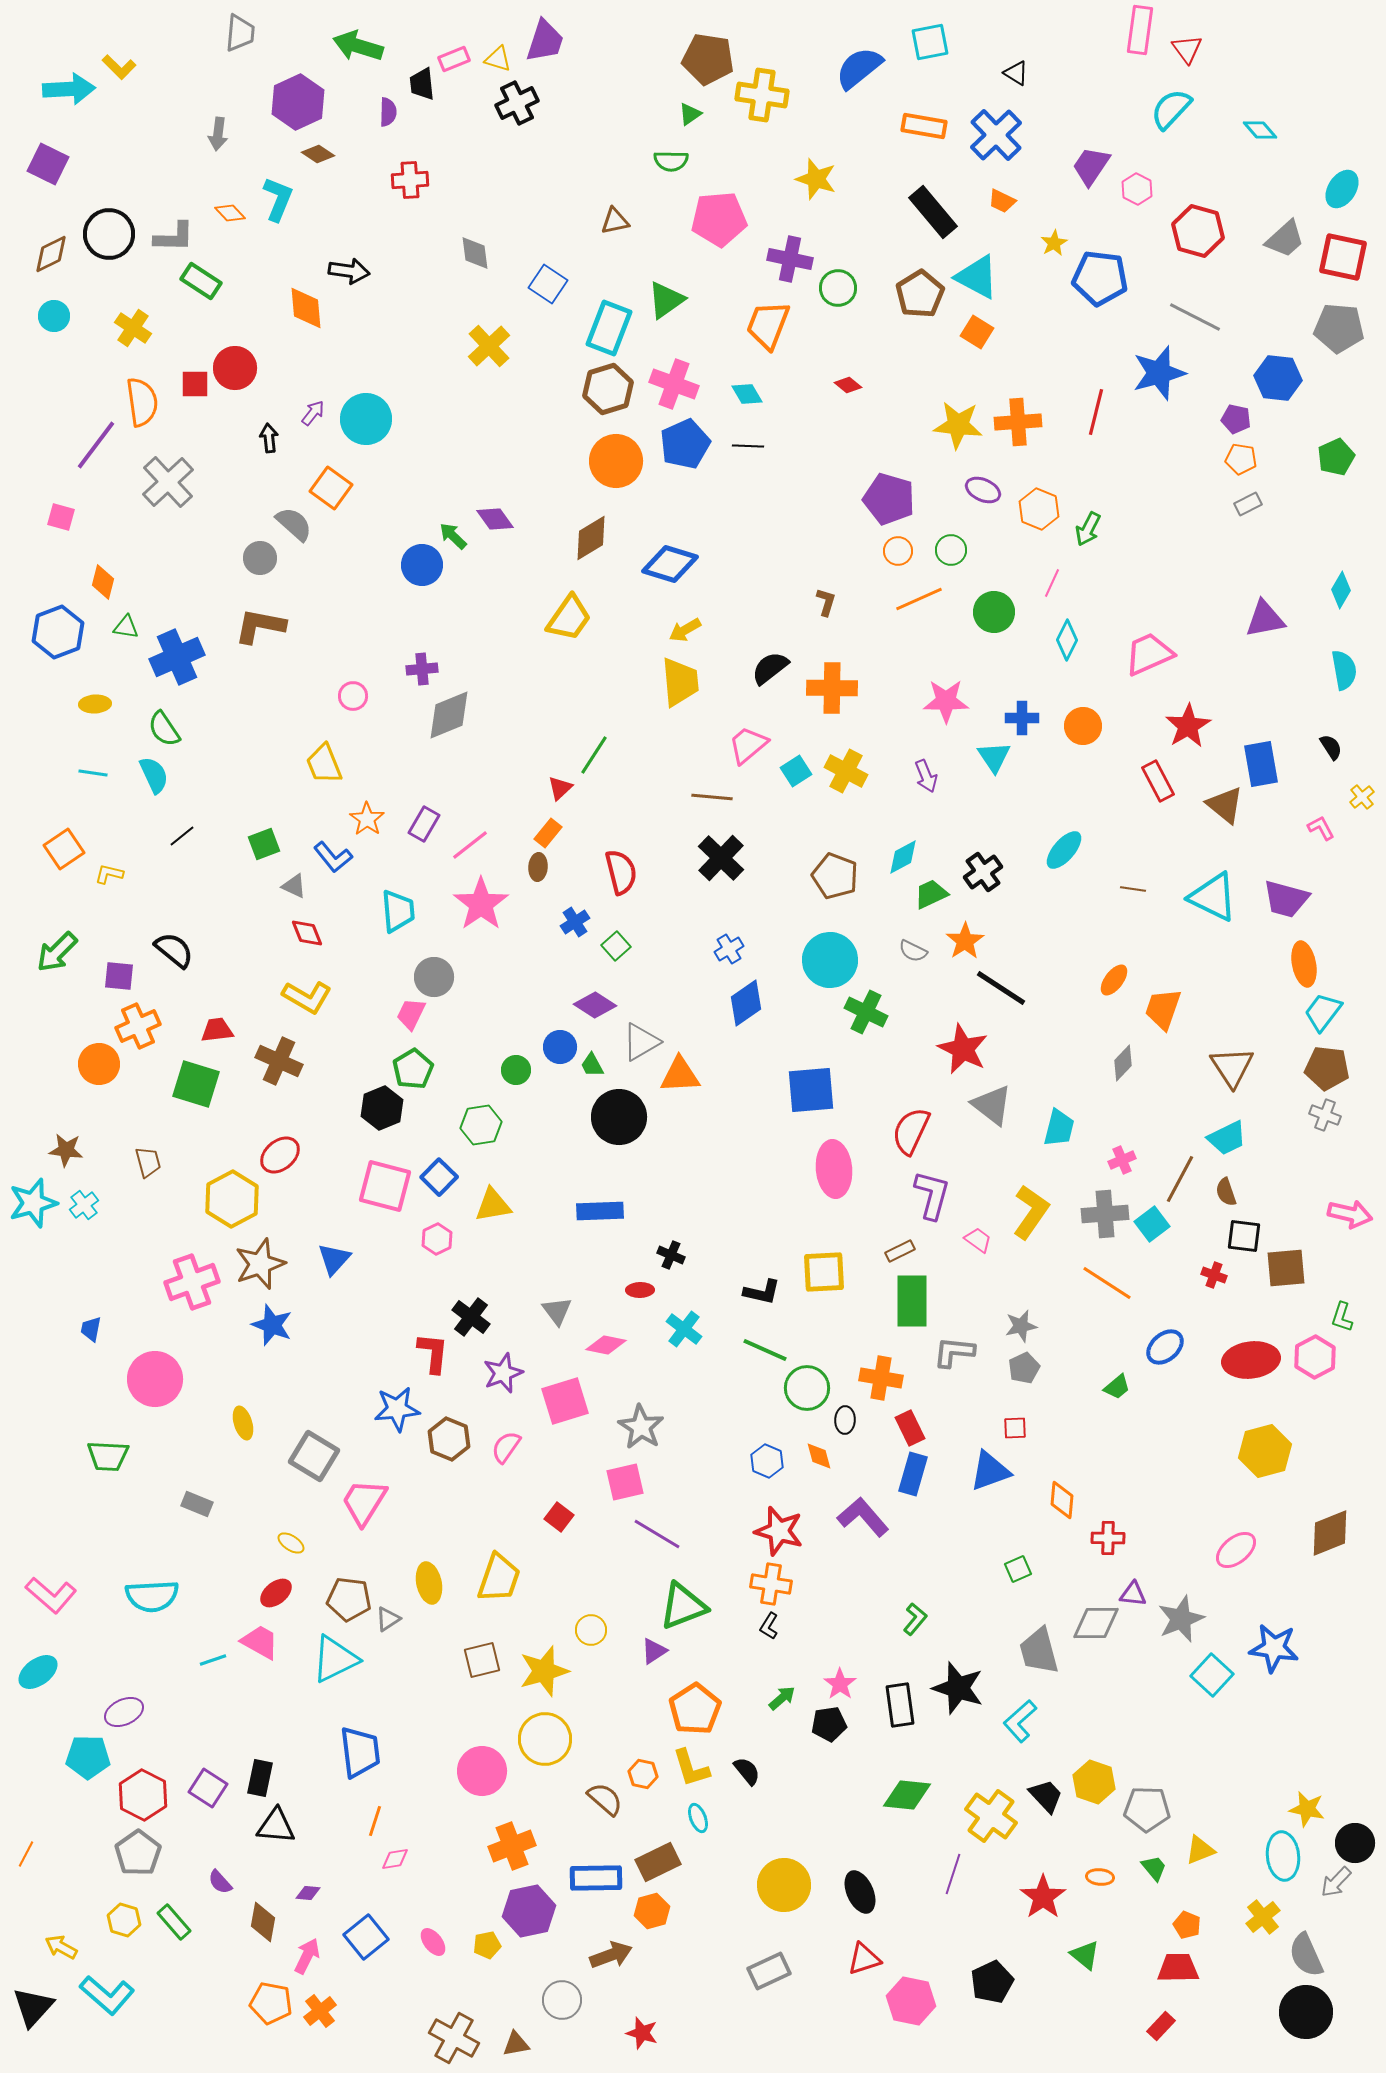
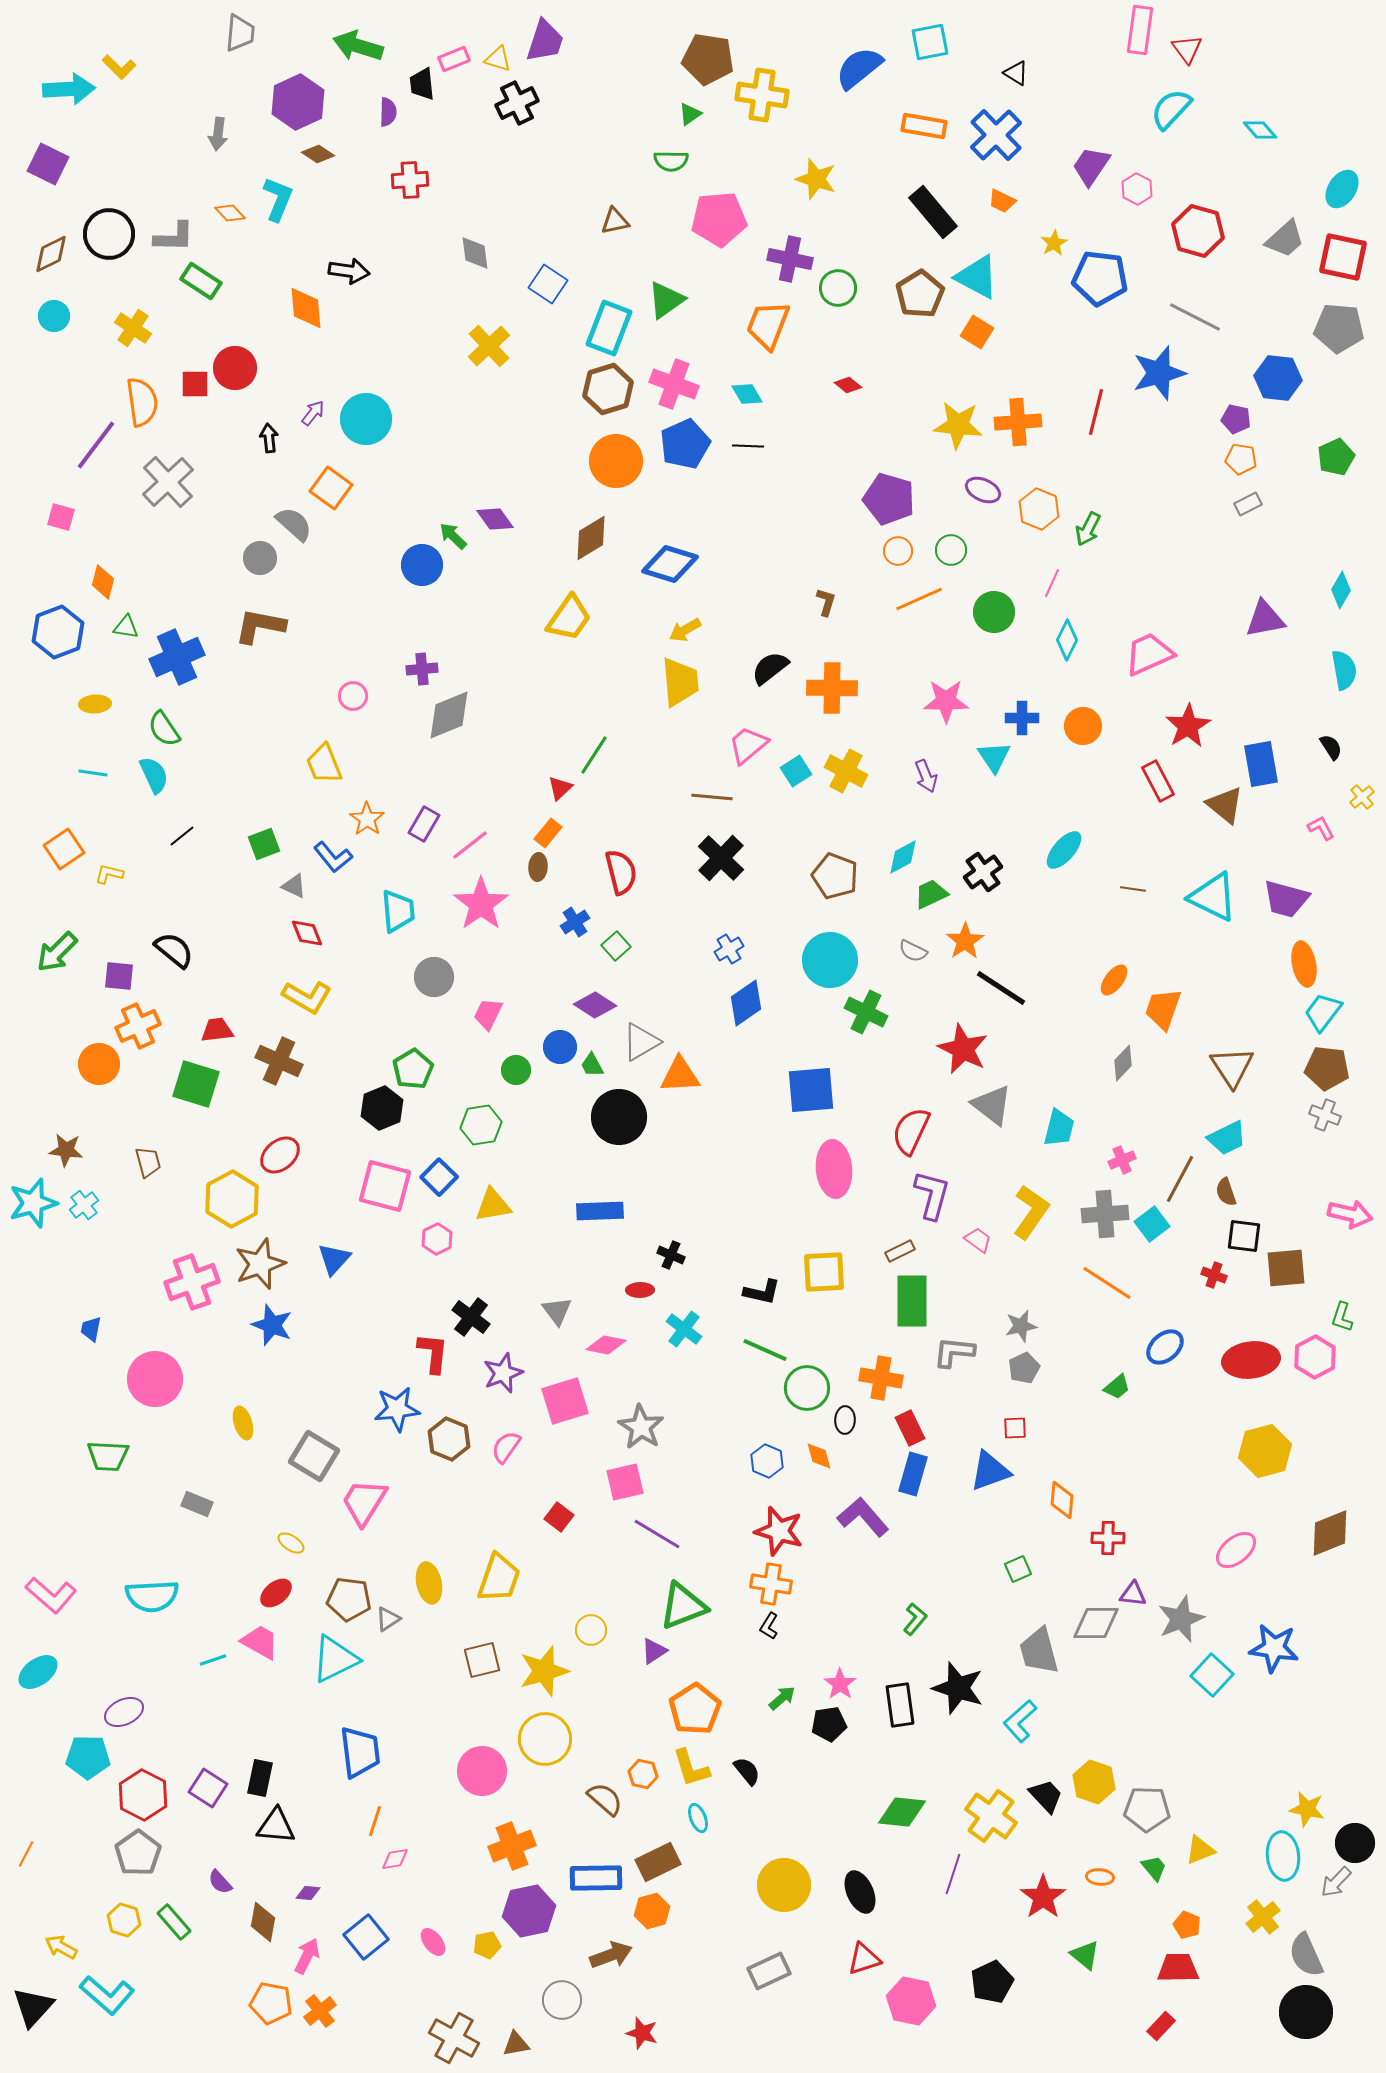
pink trapezoid at (411, 1014): moved 77 px right
green diamond at (907, 1795): moved 5 px left, 17 px down
